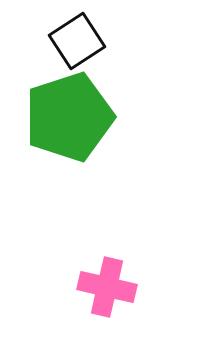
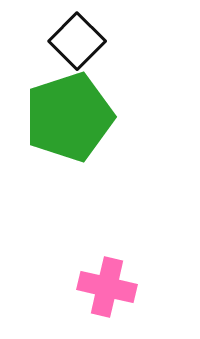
black square: rotated 12 degrees counterclockwise
